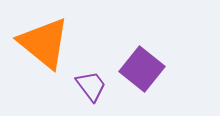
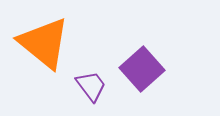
purple square: rotated 9 degrees clockwise
